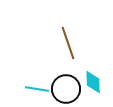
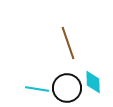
black circle: moved 1 px right, 1 px up
